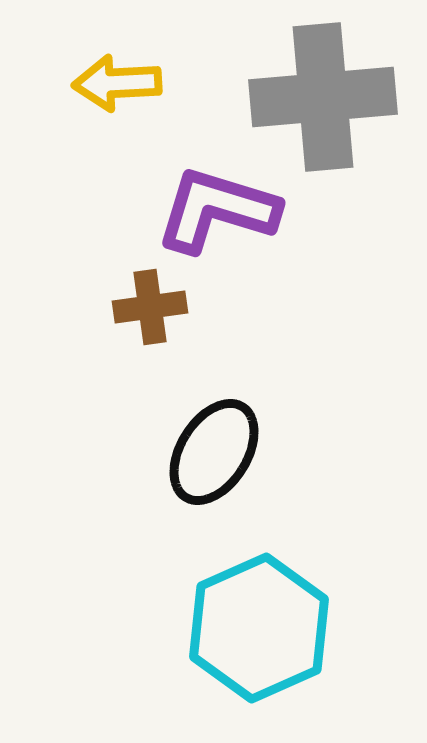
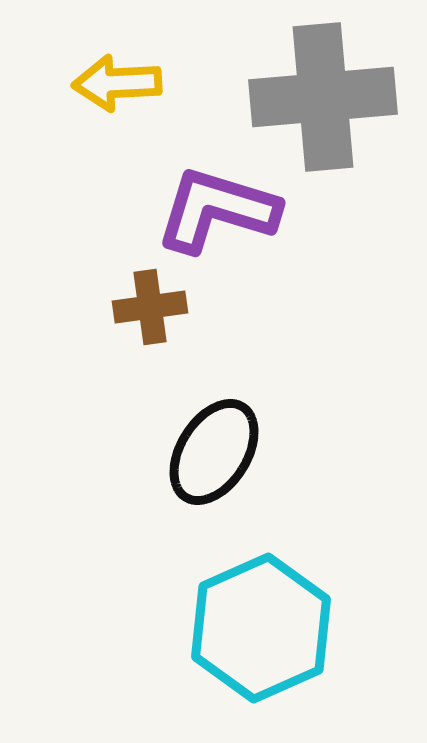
cyan hexagon: moved 2 px right
